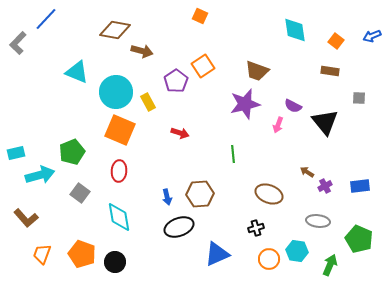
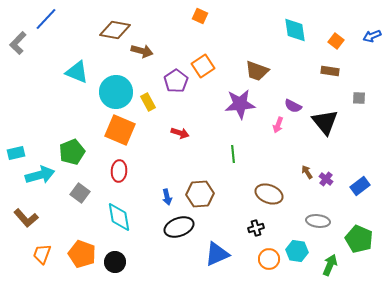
purple star at (245, 104): moved 5 px left; rotated 8 degrees clockwise
brown arrow at (307, 172): rotated 24 degrees clockwise
purple cross at (325, 186): moved 1 px right, 7 px up; rotated 24 degrees counterclockwise
blue rectangle at (360, 186): rotated 30 degrees counterclockwise
